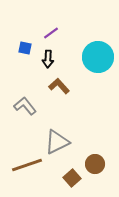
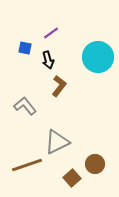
black arrow: moved 1 px down; rotated 18 degrees counterclockwise
brown L-shape: rotated 80 degrees clockwise
